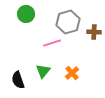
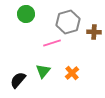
black semicircle: rotated 60 degrees clockwise
